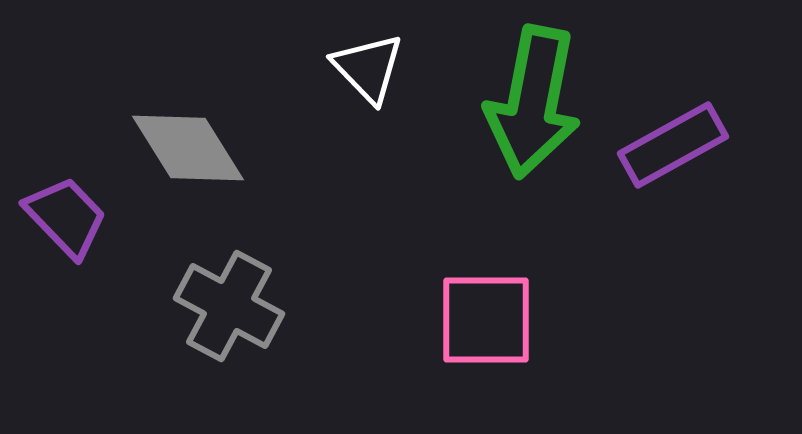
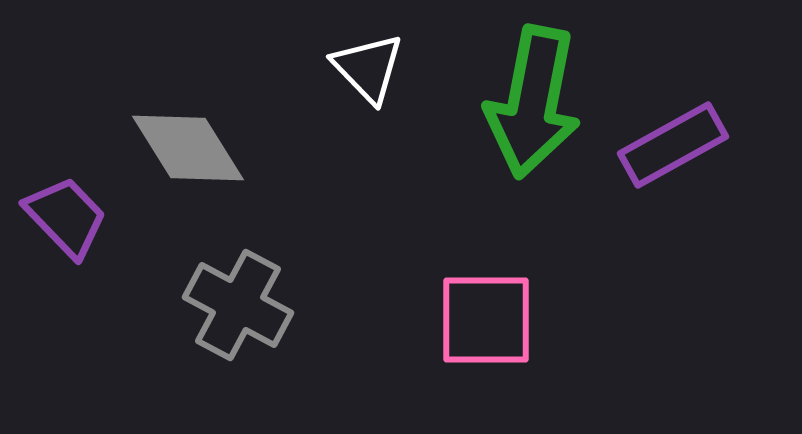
gray cross: moved 9 px right, 1 px up
